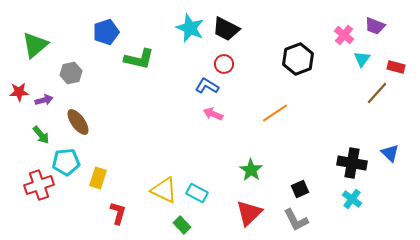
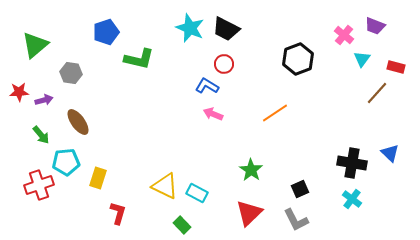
gray hexagon: rotated 20 degrees clockwise
yellow triangle: moved 1 px right, 4 px up
